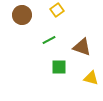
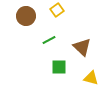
brown circle: moved 4 px right, 1 px down
brown triangle: rotated 24 degrees clockwise
